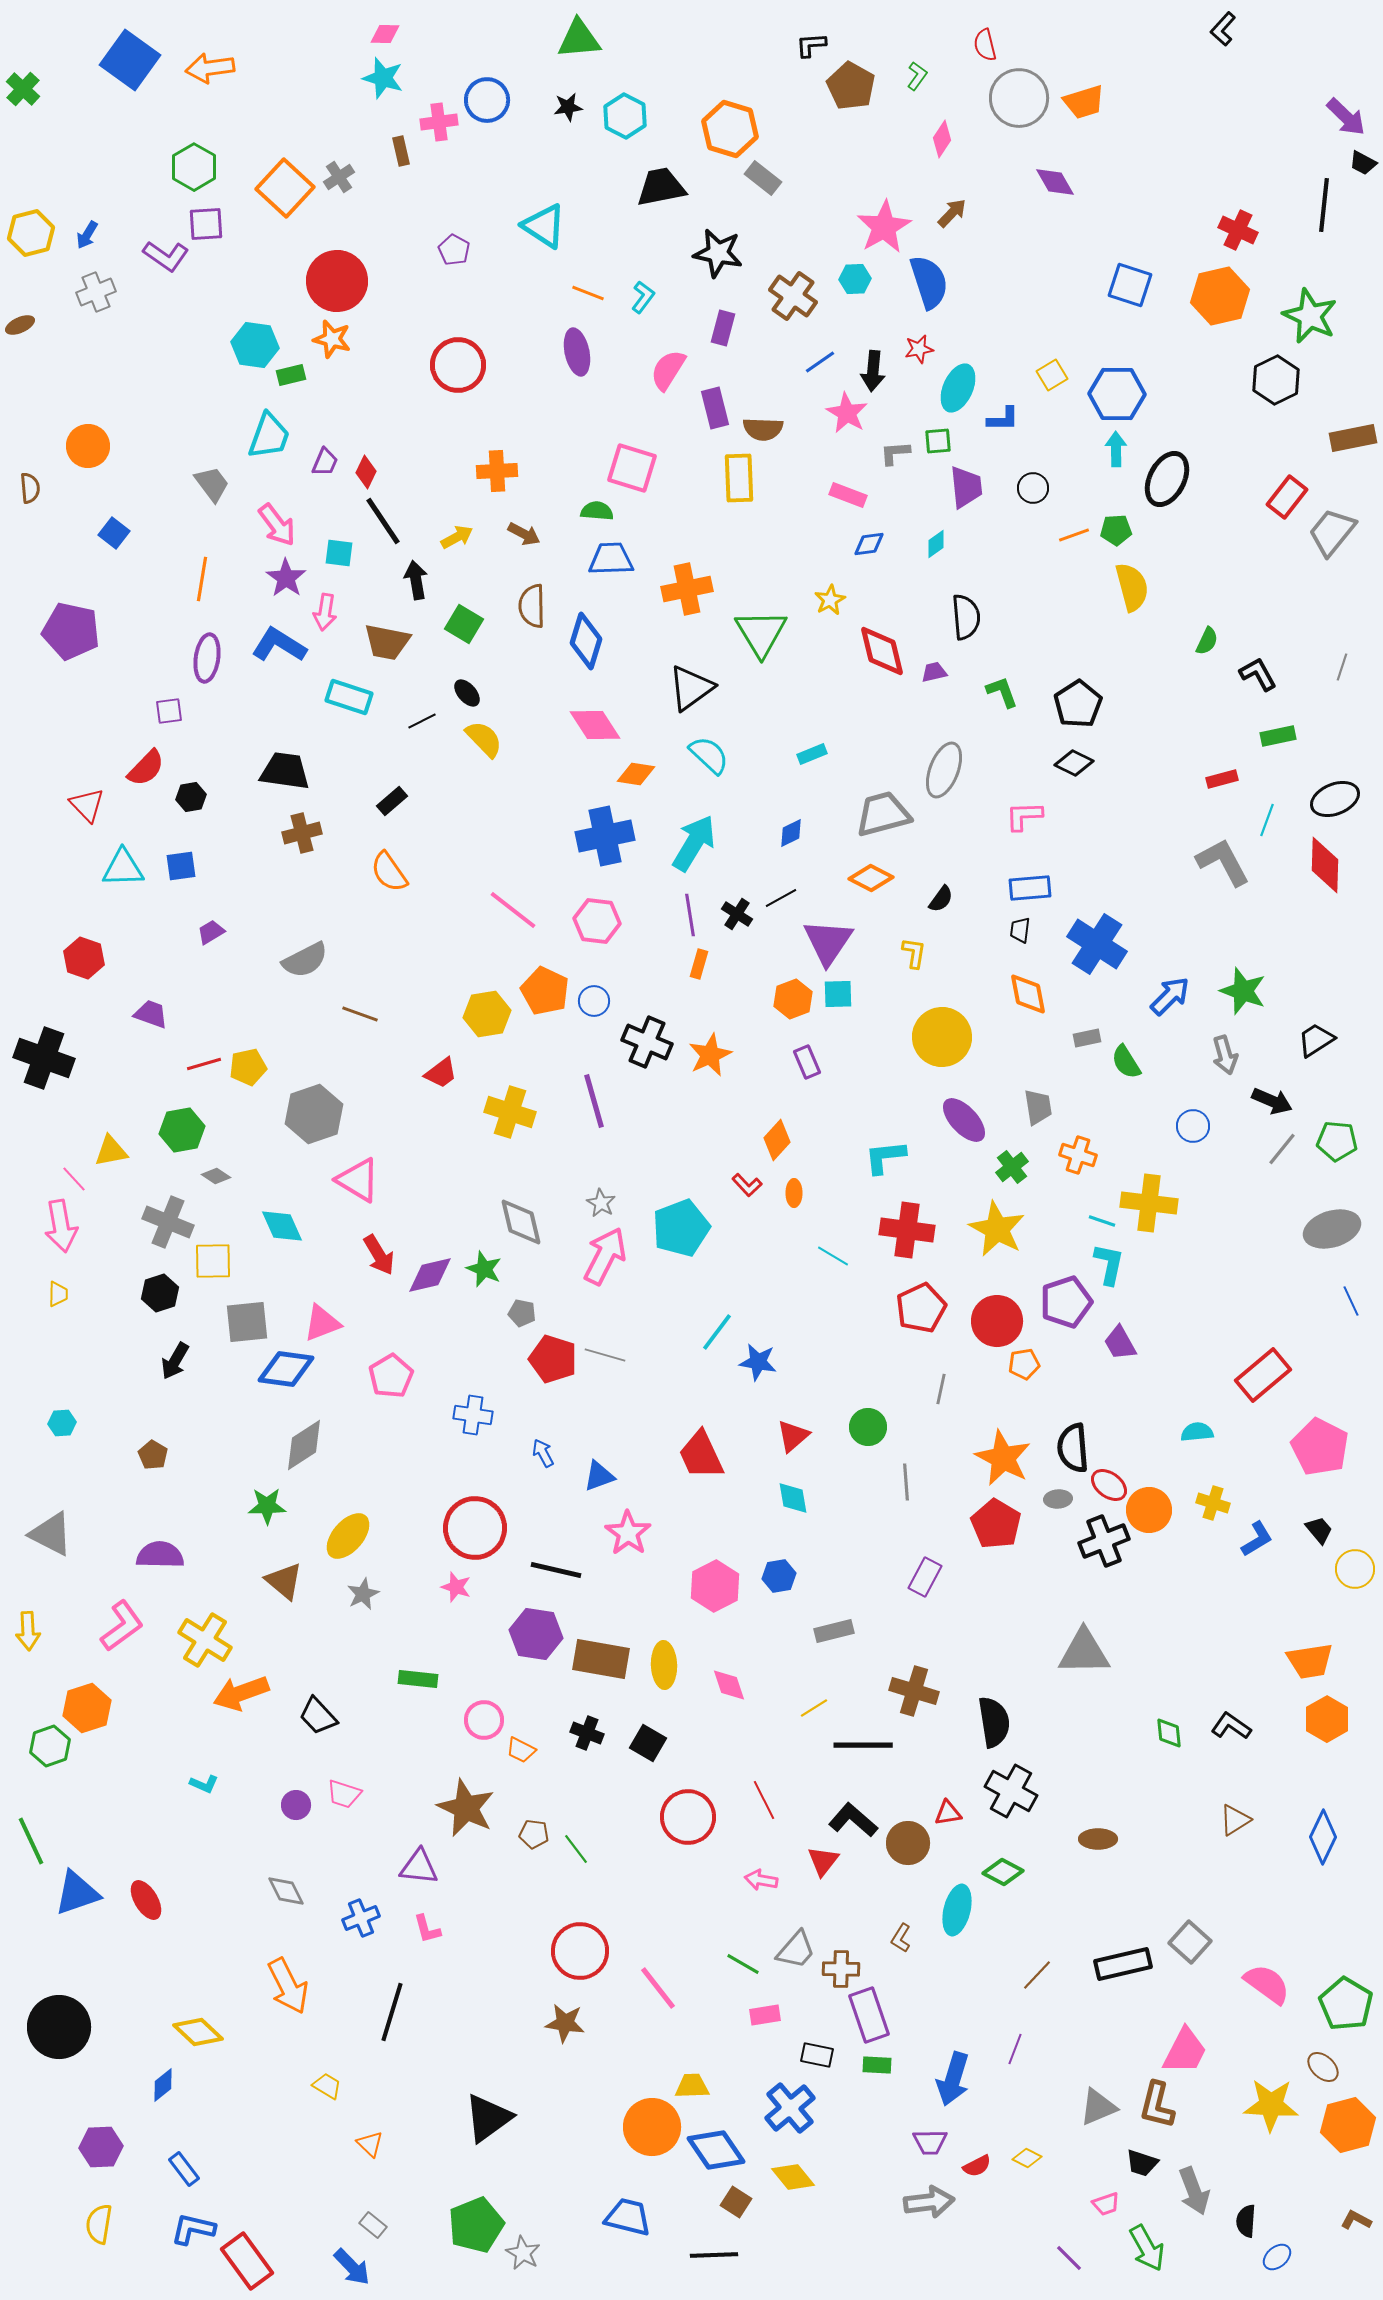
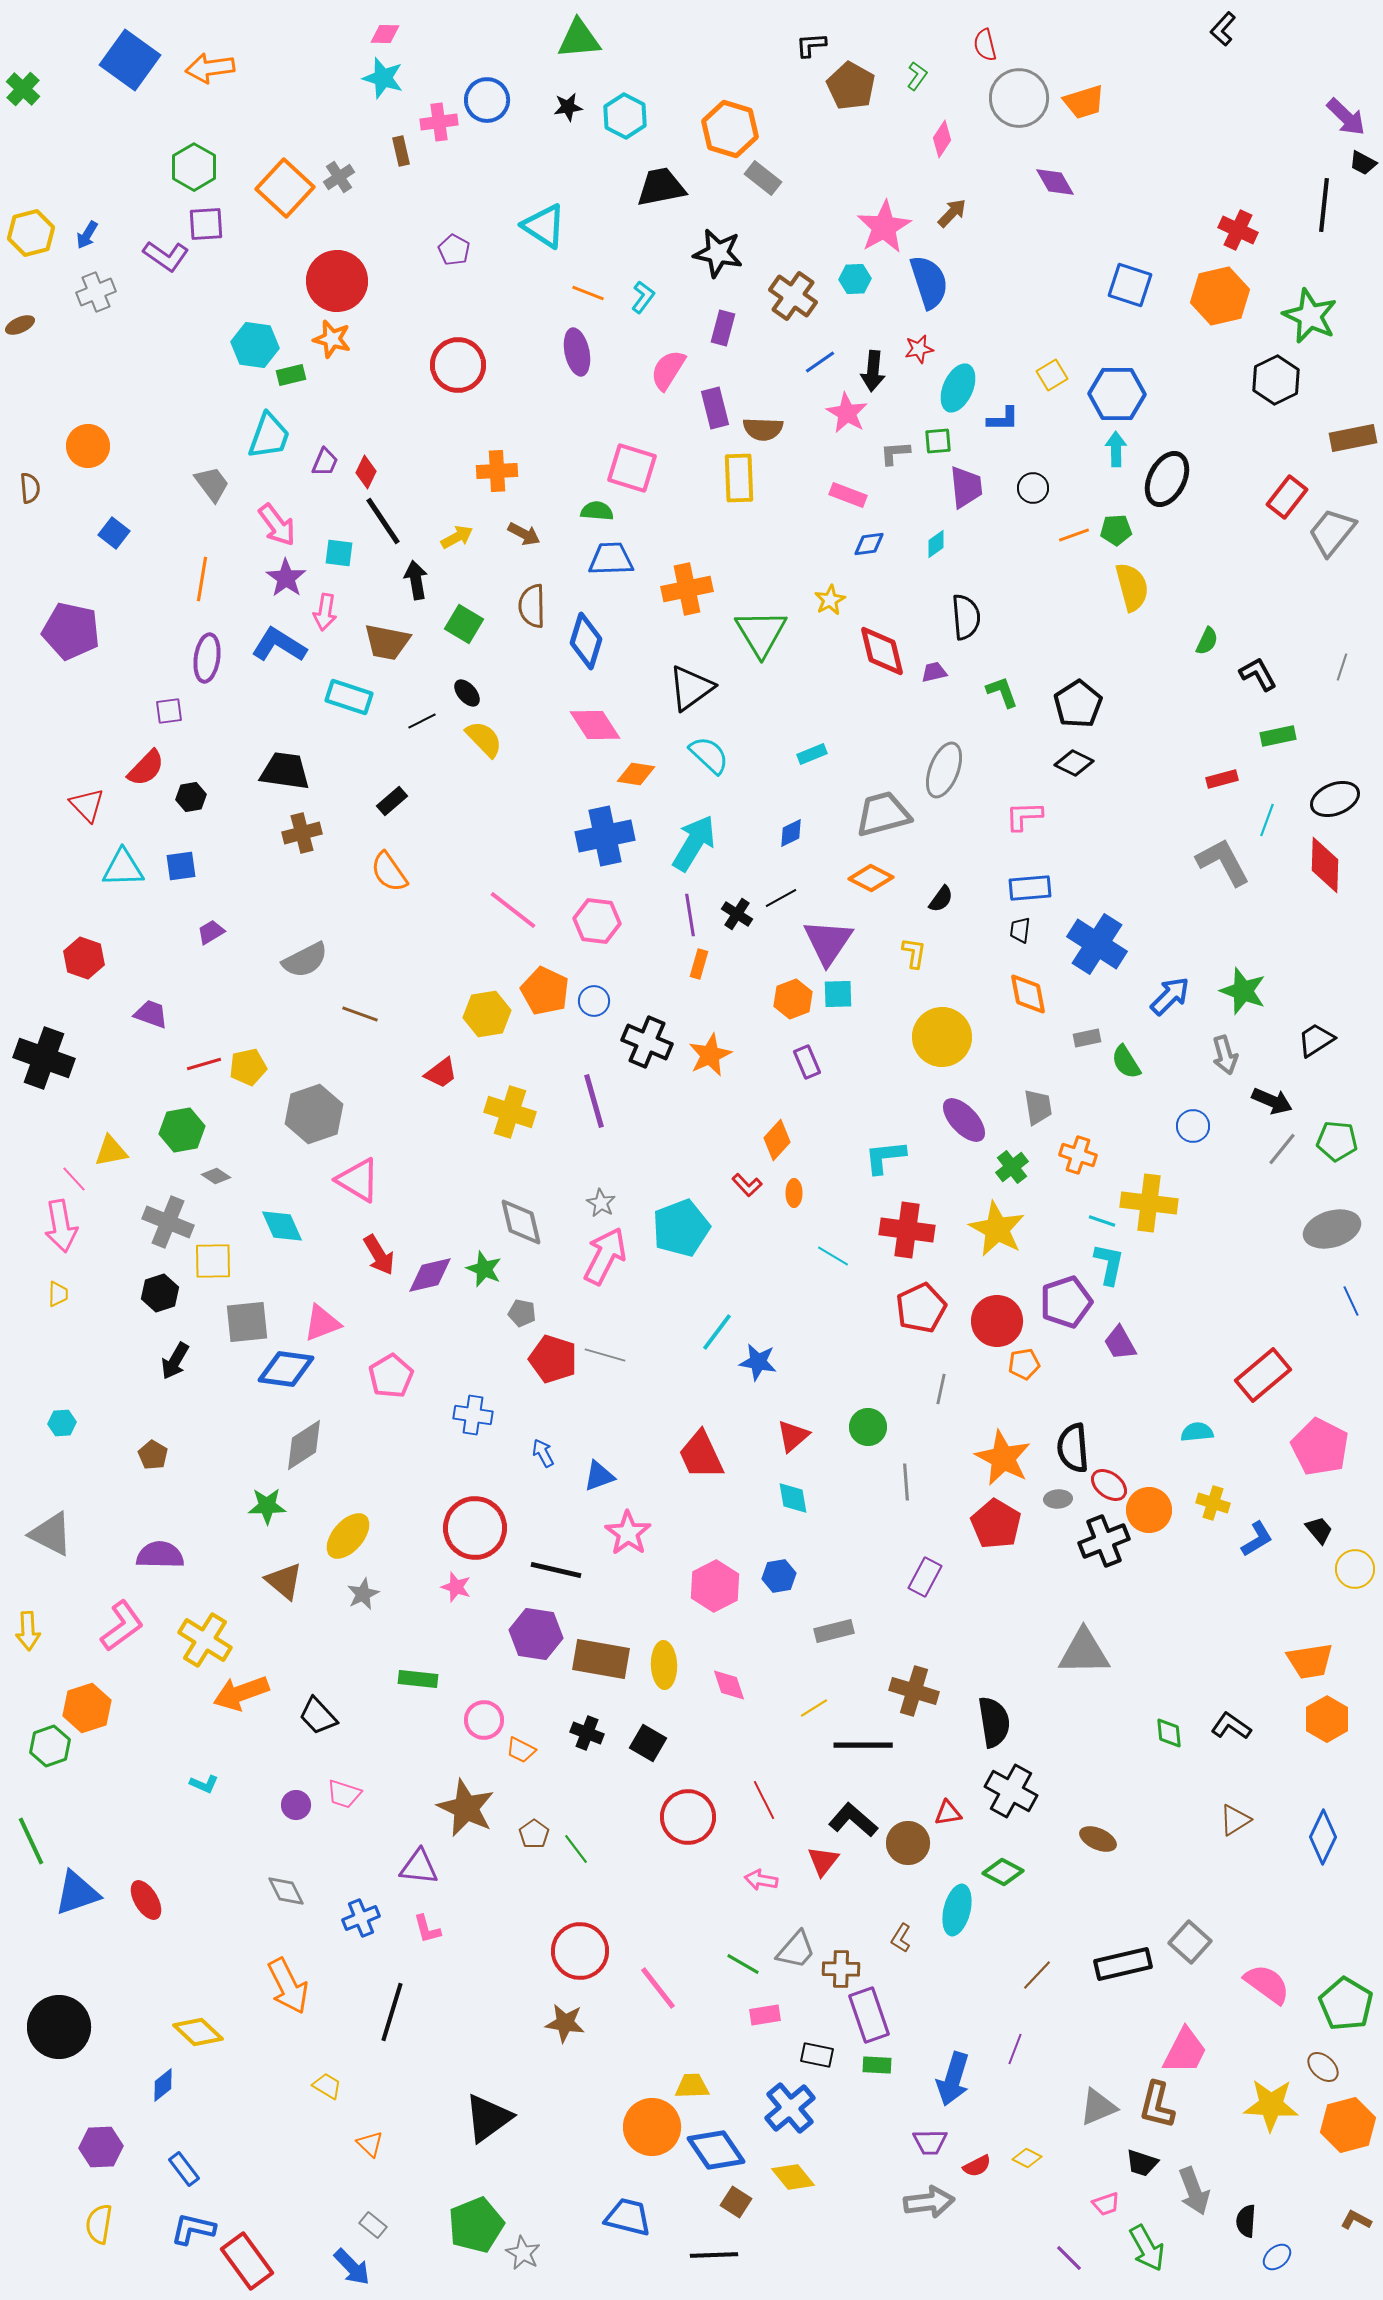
brown pentagon at (534, 1834): rotated 28 degrees clockwise
brown ellipse at (1098, 1839): rotated 24 degrees clockwise
